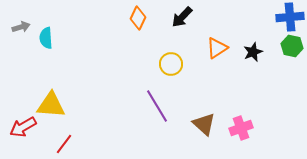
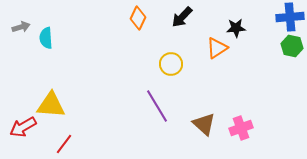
black star: moved 17 px left, 24 px up; rotated 18 degrees clockwise
